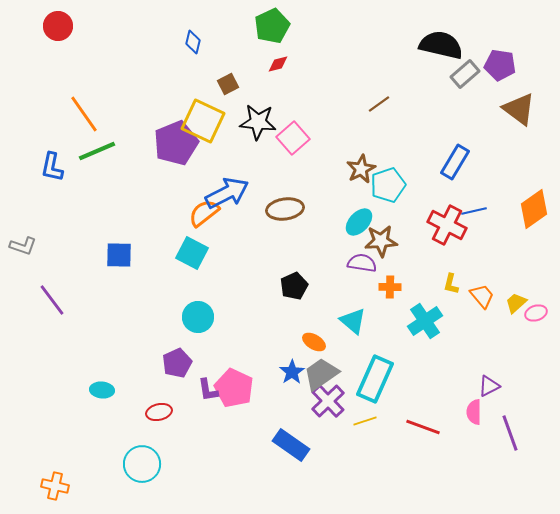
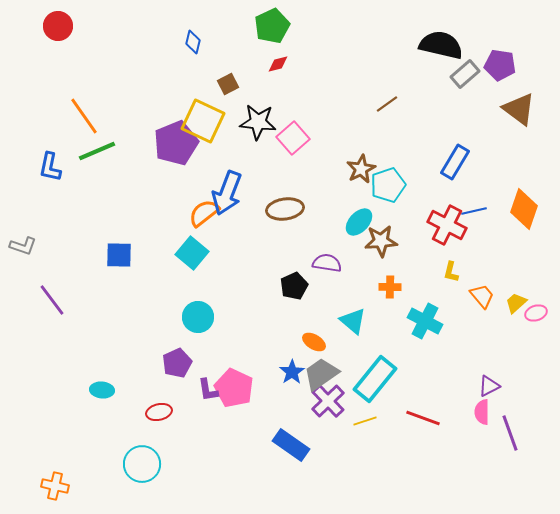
brown line at (379, 104): moved 8 px right
orange line at (84, 114): moved 2 px down
blue L-shape at (52, 167): moved 2 px left
blue arrow at (227, 193): rotated 138 degrees clockwise
orange diamond at (534, 209): moved 10 px left; rotated 36 degrees counterclockwise
cyan square at (192, 253): rotated 12 degrees clockwise
purple semicircle at (362, 263): moved 35 px left
yellow L-shape at (451, 284): moved 12 px up
cyan cross at (425, 321): rotated 28 degrees counterclockwise
cyan rectangle at (375, 379): rotated 15 degrees clockwise
pink semicircle at (474, 412): moved 8 px right
red line at (423, 427): moved 9 px up
